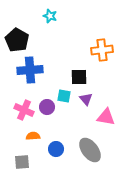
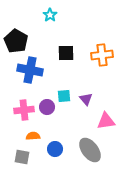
cyan star: moved 1 px up; rotated 16 degrees clockwise
black pentagon: moved 1 px left, 1 px down
orange cross: moved 5 px down
blue cross: rotated 15 degrees clockwise
black square: moved 13 px left, 24 px up
cyan square: rotated 16 degrees counterclockwise
pink cross: rotated 30 degrees counterclockwise
pink triangle: moved 4 px down; rotated 18 degrees counterclockwise
blue circle: moved 1 px left
gray square: moved 5 px up; rotated 14 degrees clockwise
